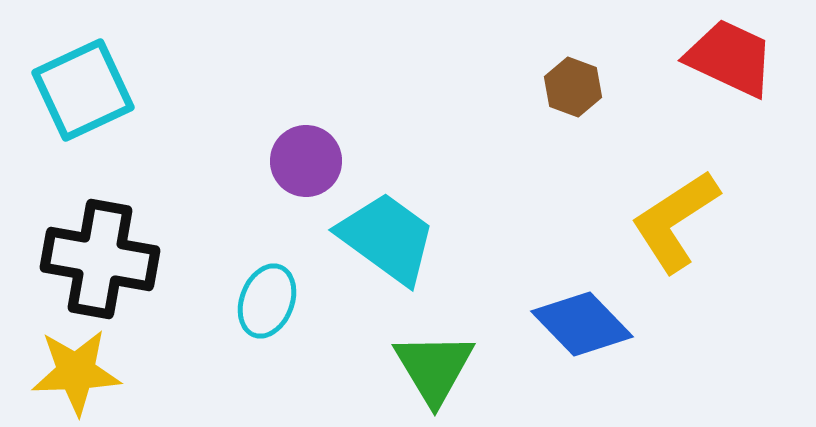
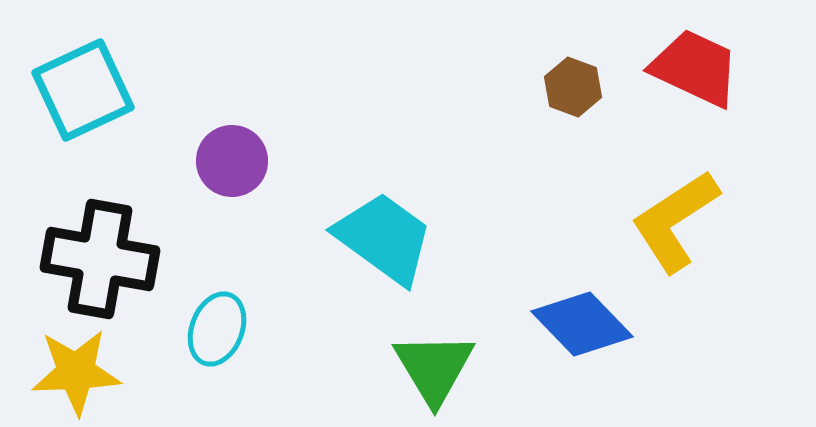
red trapezoid: moved 35 px left, 10 px down
purple circle: moved 74 px left
cyan trapezoid: moved 3 px left
cyan ellipse: moved 50 px left, 28 px down
